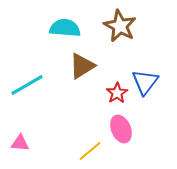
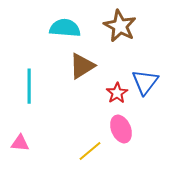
cyan line: moved 2 px right, 1 px down; rotated 60 degrees counterclockwise
